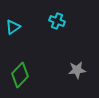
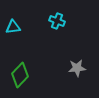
cyan triangle: rotated 28 degrees clockwise
gray star: moved 2 px up
